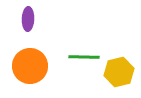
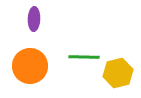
purple ellipse: moved 6 px right
yellow hexagon: moved 1 px left, 1 px down
